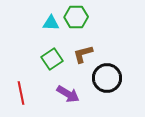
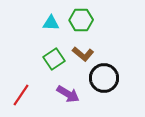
green hexagon: moved 5 px right, 3 px down
brown L-shape: rotated 125 degrees counterclockwise
green square: moved 2 px right
black circle: moved 3 px left
red line: moved 2 px down; rotated 45 degrees clockwise
